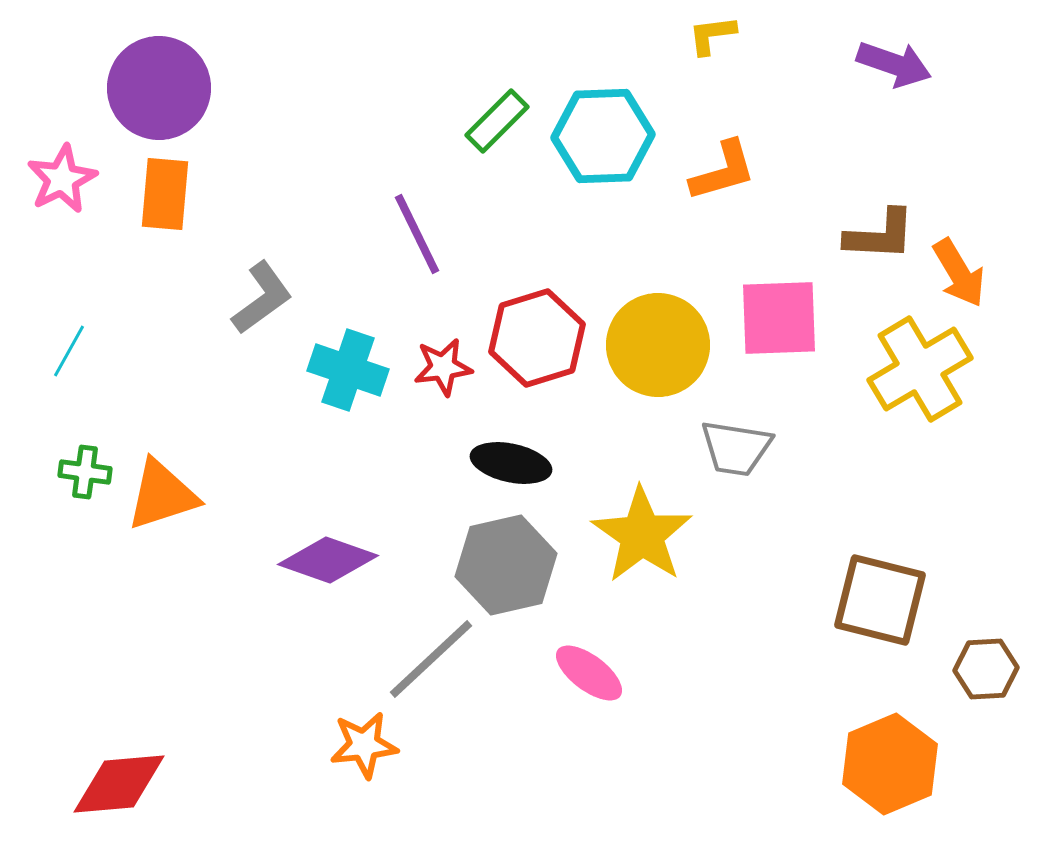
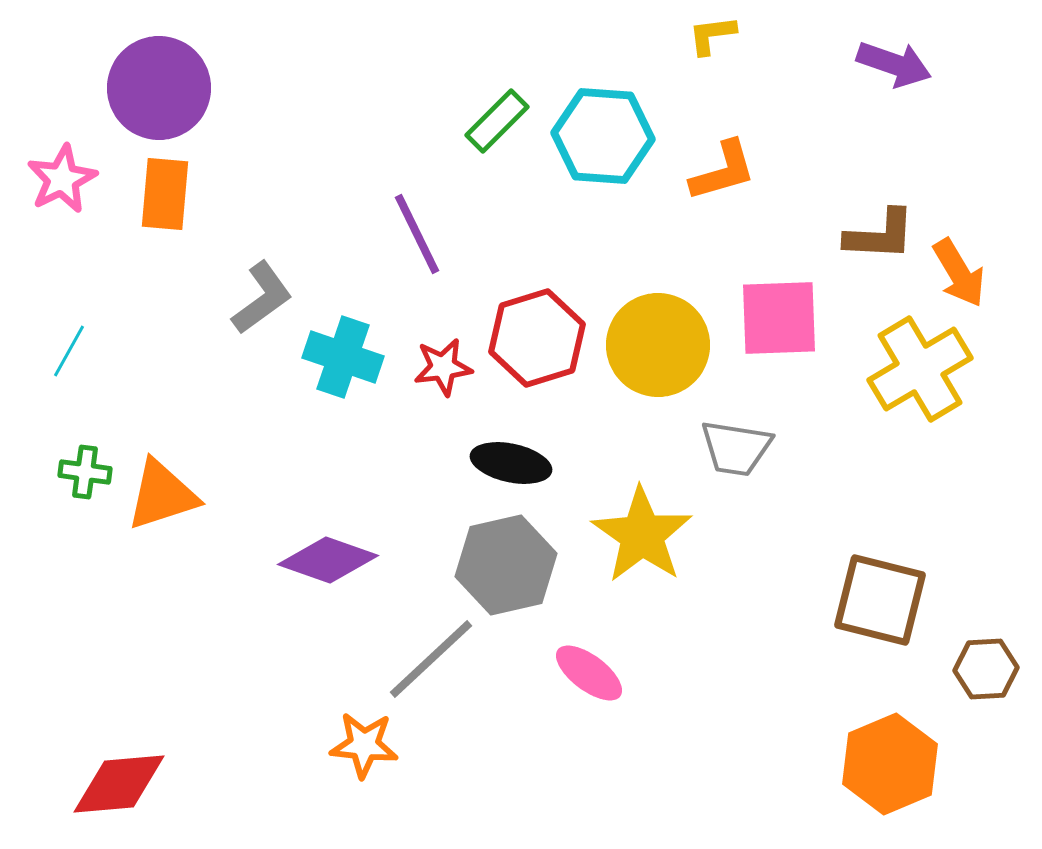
cyan hexagon: rotated 6 degrees clockwise
cyan cross: moved 5 px left, 13 px up
orange star: rotated 12 degrees clockwise
